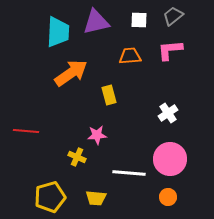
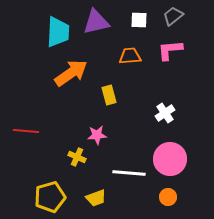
white cross: moved 3 px left
yellow trapezoid: rotated 25 degrees counterclockwise
